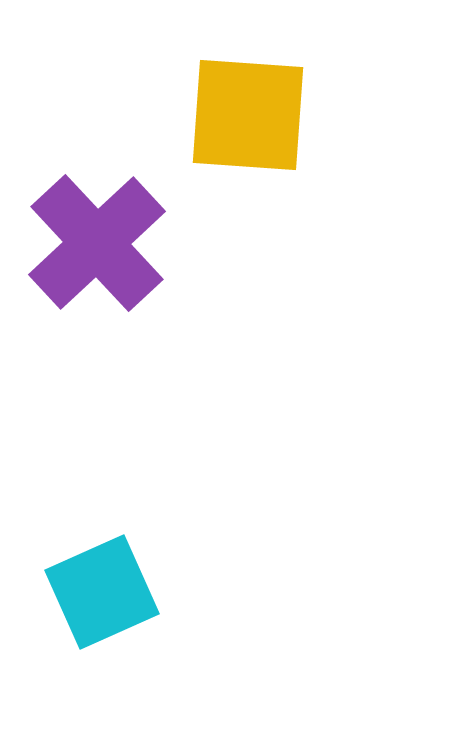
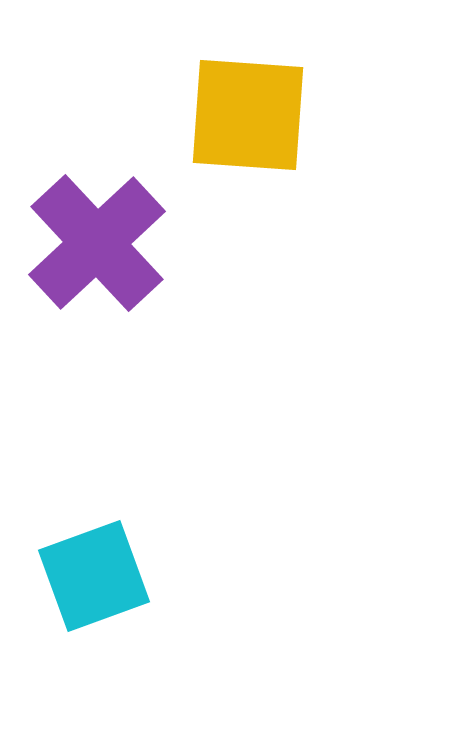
cyan square: moved 8 px left, 16 px up; rotated 4 degrees clockwise
